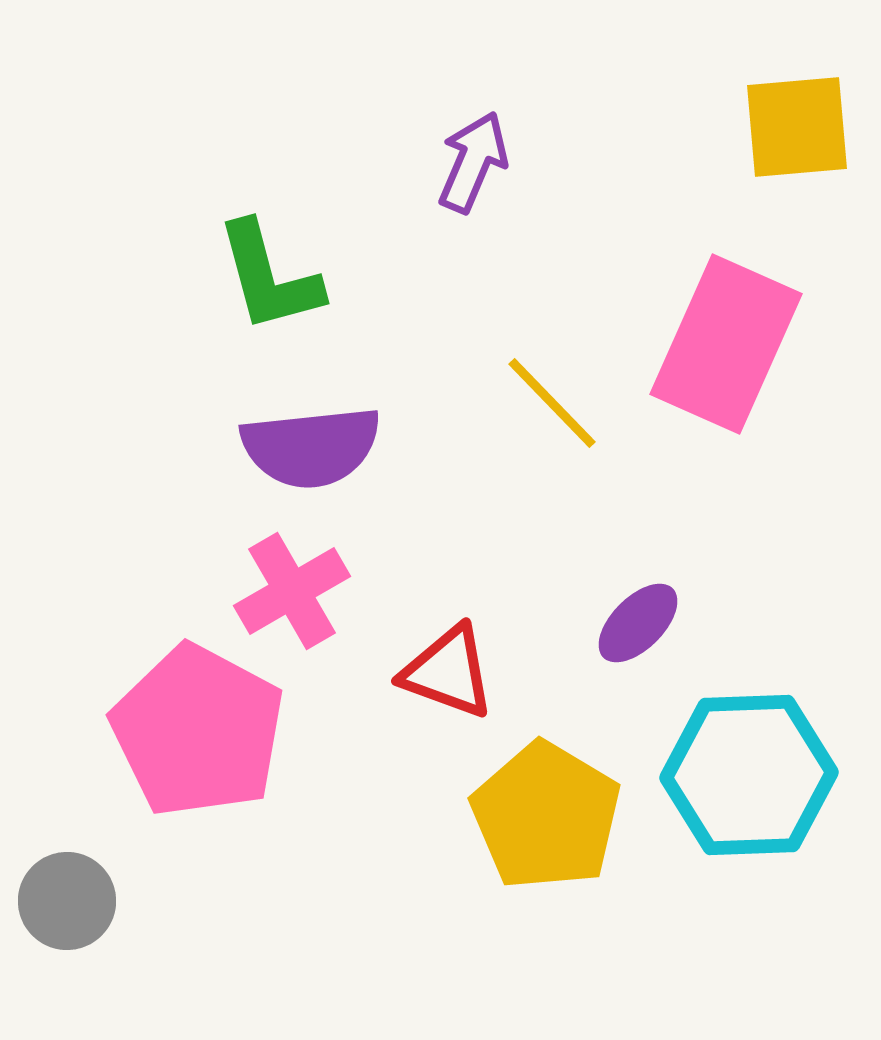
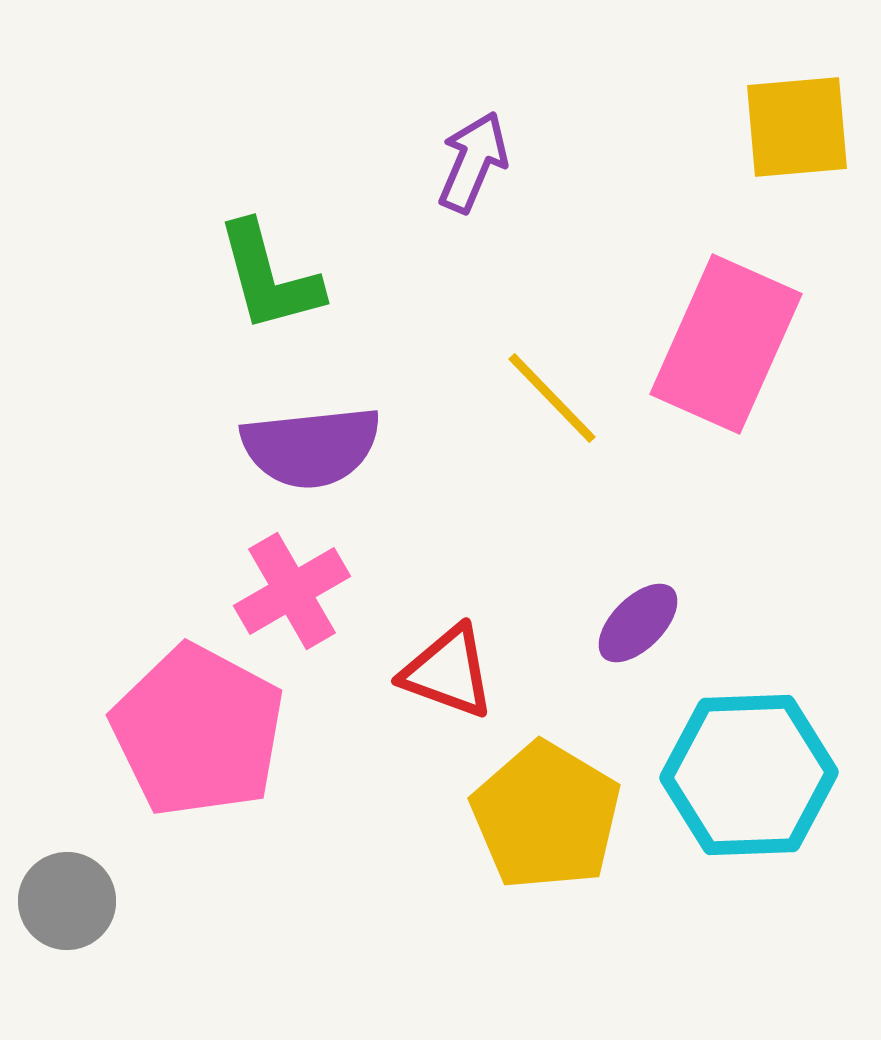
yellow line: moved 5 px up
